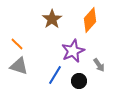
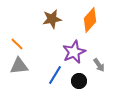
brown star: rotated 24 degrees clockwise
purple star: moved 1 px right, 1 px down
gray triangle: rotated 24 degrees counterclockwise
